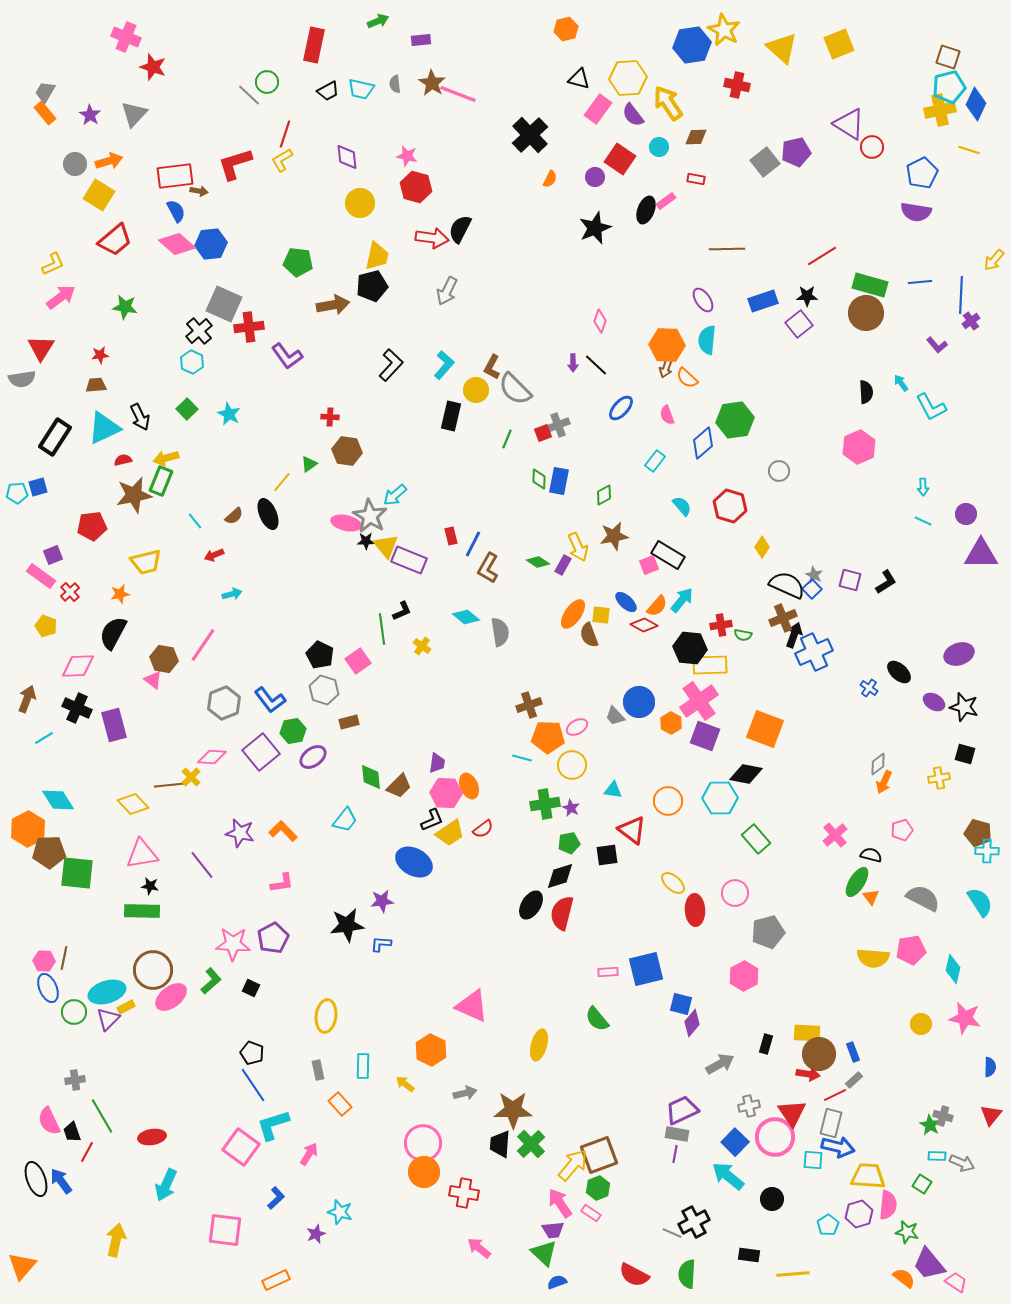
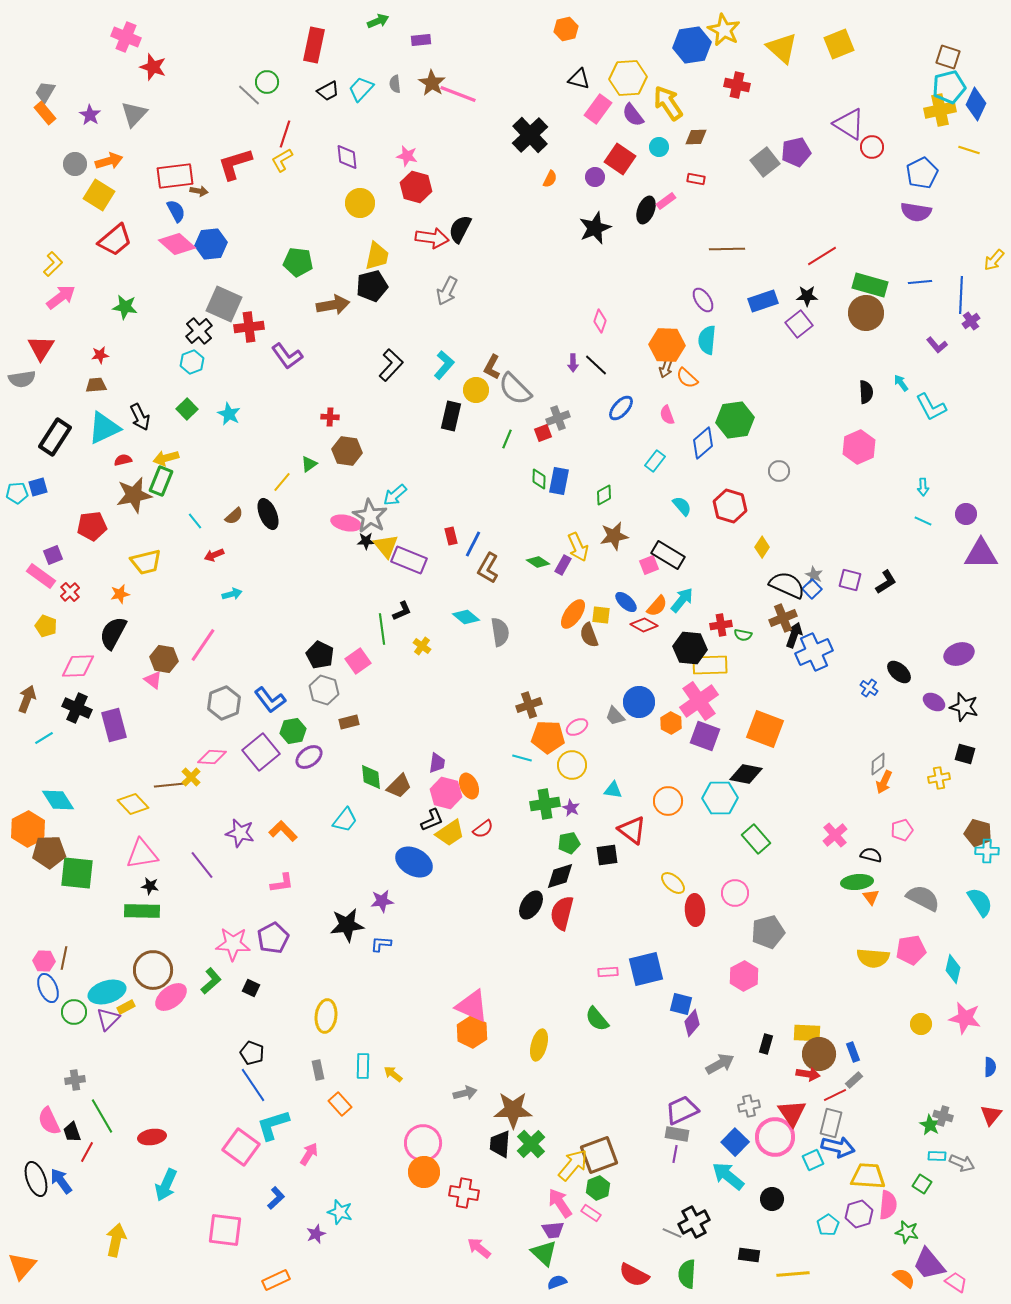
cyan trapezoid at (361, 89): rotated 120 degrees clockwise
yellow L-shape at (53, 264): rotated 20 degrees counterclockwise
cyan hexagon at (192, 362): rotated 15 degrees clockwise
gray cross at (558, 425): moved 7 px up
purple ellipse at (313, 757): moved 4 px left
pink hexagon at (446, 793): rotated 12 degrees clockwise
green ellipse at (857, 882): rotated 52 degrees clockwise
orange hexagon at (431, 1050): moved 41 px right, 18 px up
yellow arrow at (405, 1084): moved 12 px left, 10 px up
cyan square at (813, 1160): rotated 30 degrees counterclockwise
